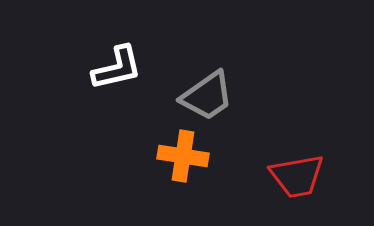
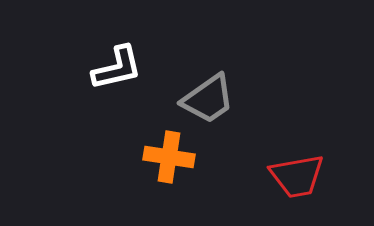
gray trapezoid: moved 1 px right, 3 px down
orange cross: moved 14 px left, 1 px down
